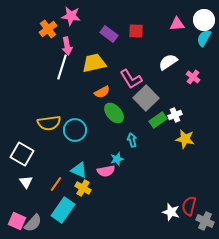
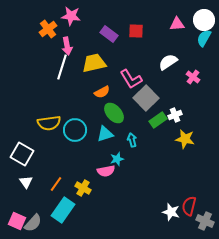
cyan triangle: moved 26 px right, 36 px up; rotated 42 degrees counterclockwise
